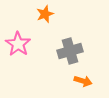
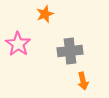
gray cross: rotated 10 degrees clockwise
orange arrow: rotated 60 degrees clockwise
